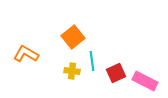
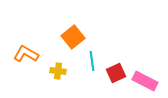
yellow cross: moved 14 px left
